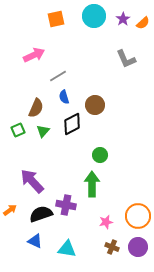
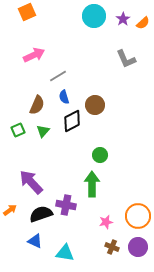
orange square: moved 29 px left, 7 px up; rotated 12 degrees counterclockwise
brown semicircle: moved 1 px right, 3 px up
black diamond: moved 3 px up
purple arrow: moved 1 px left, 1 px down
cyan triangle: moved 2 px left, 4 px down
